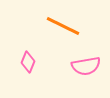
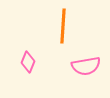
orange line: rotated 68 degrees clockwise
